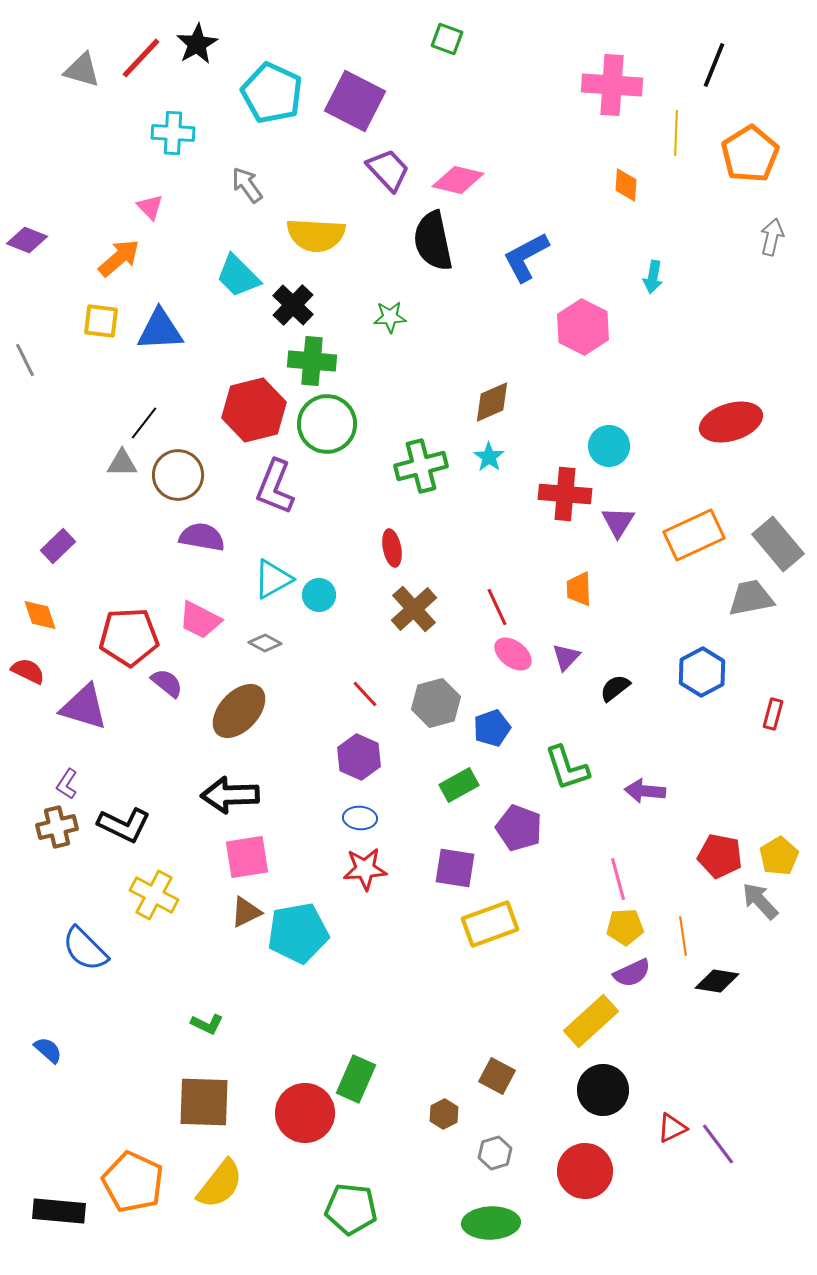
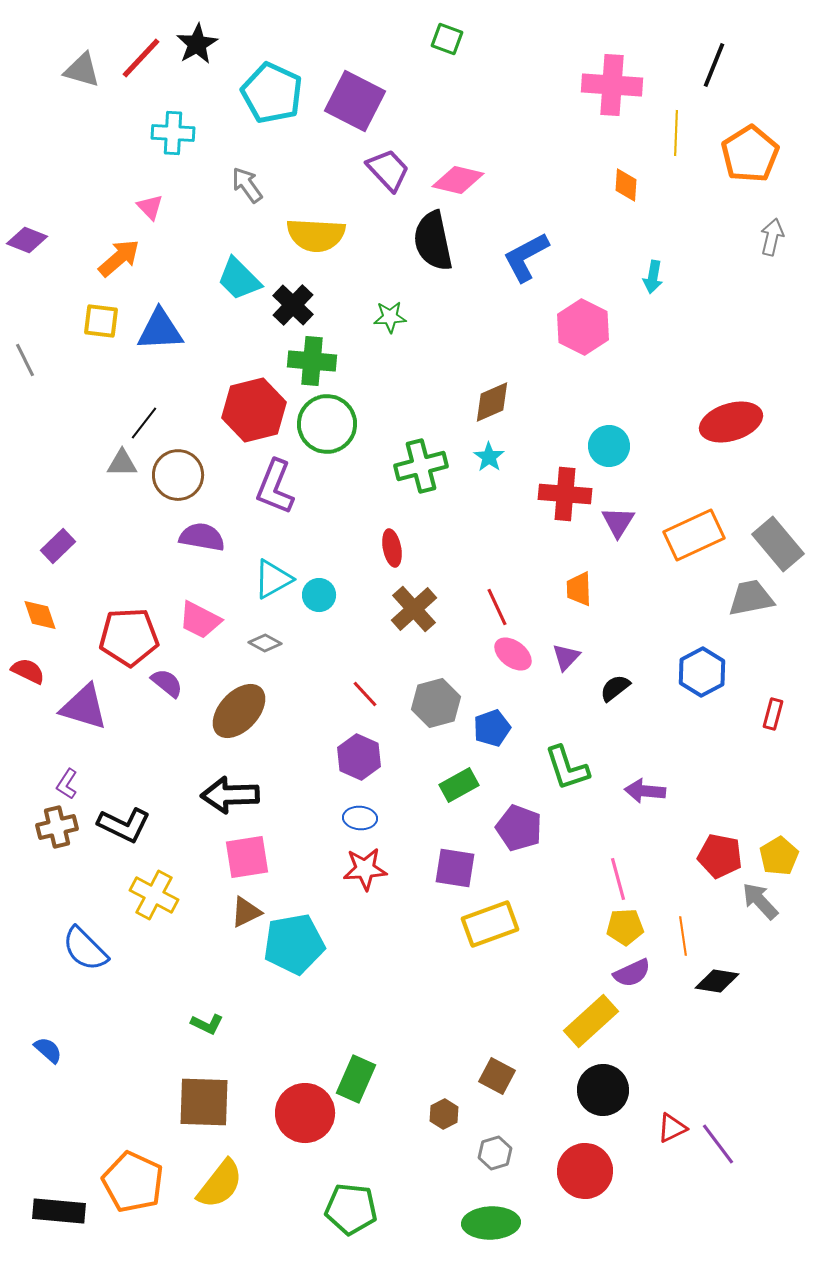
cyan trapezoid at (238, 276): moved 1 px right, 3 px down
cyan pentagon at (298, 933): moved 4 px left, 11 px down
